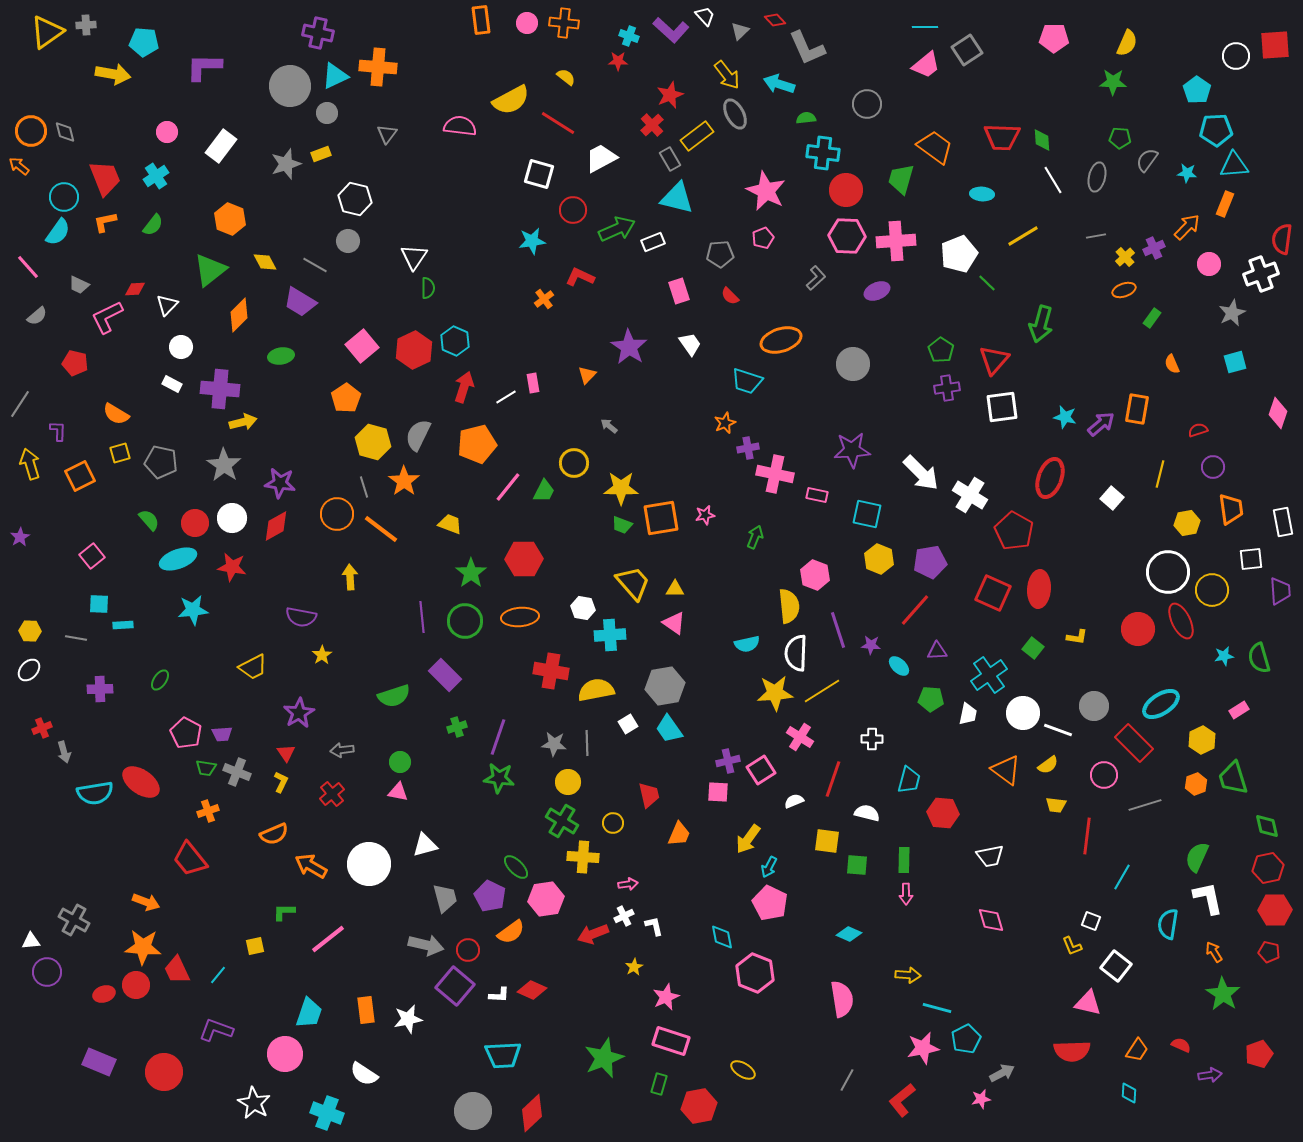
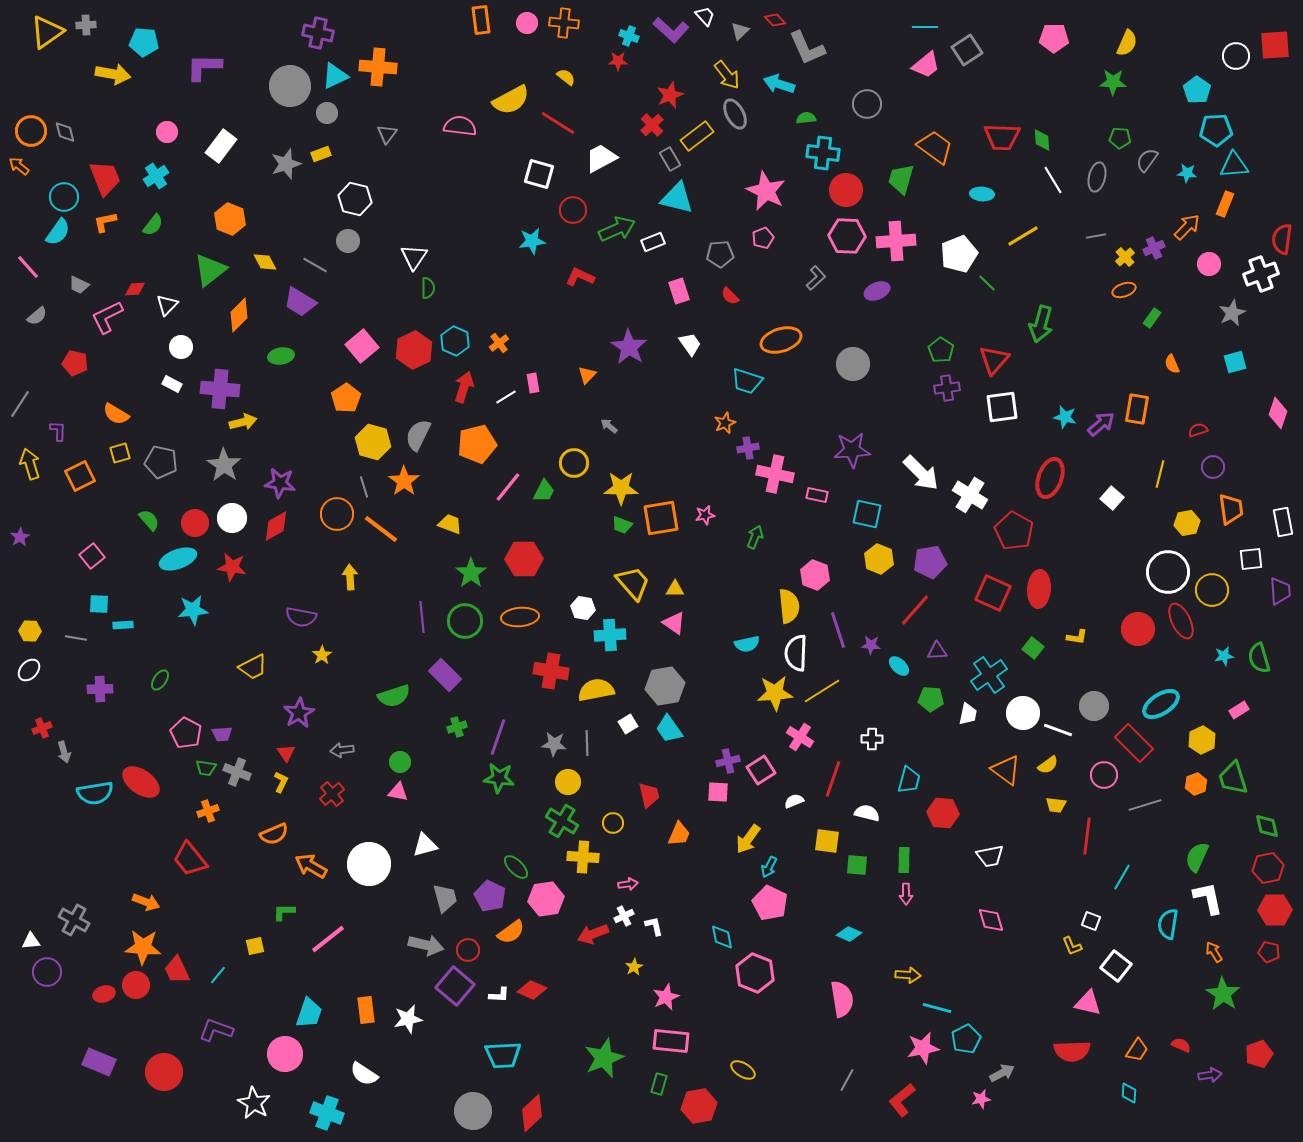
orange cross at (544, 299): moved 45 px left, 44 px down
pink rectangle at (671, 1041): rotated 12 degrees counterclockwise
